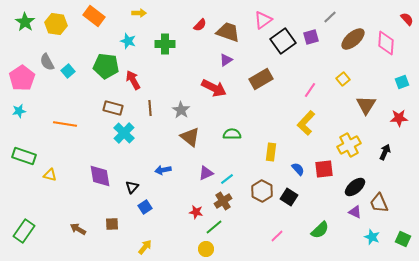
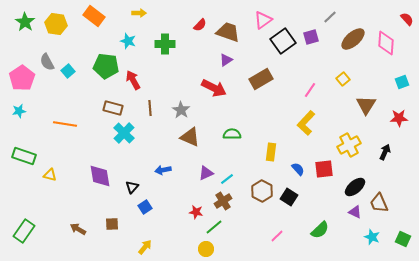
brown triangle at (190, 137): rotated 15 degrees counterclockwise
